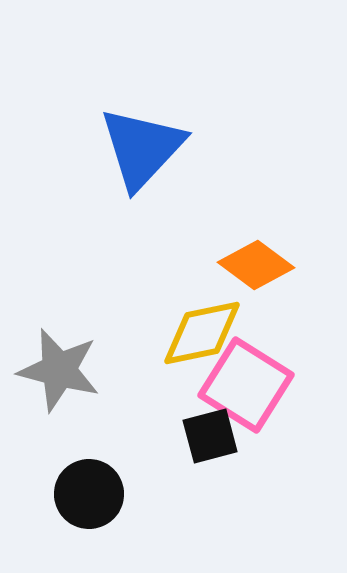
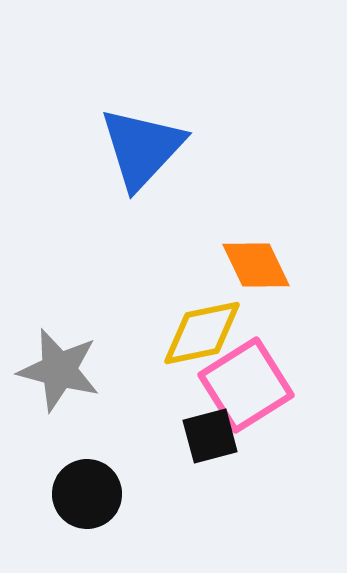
orange diamond: rotated 28 degrees clockwise
pink square: rotated 26 degrees clockwise
black circle: moved 2 px left
